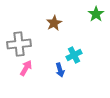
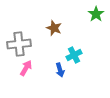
brown star: moved 5 px down; rotated 21 degrees counterclockwise
